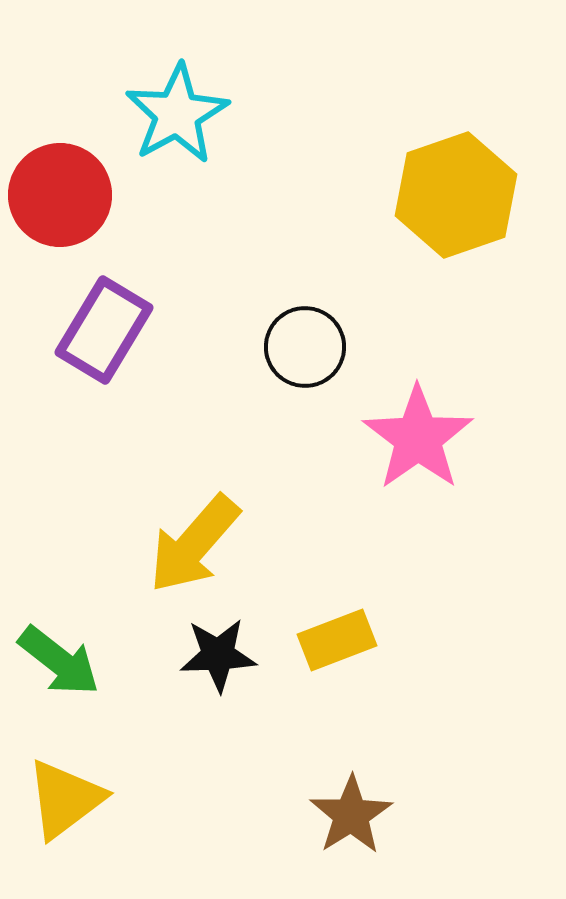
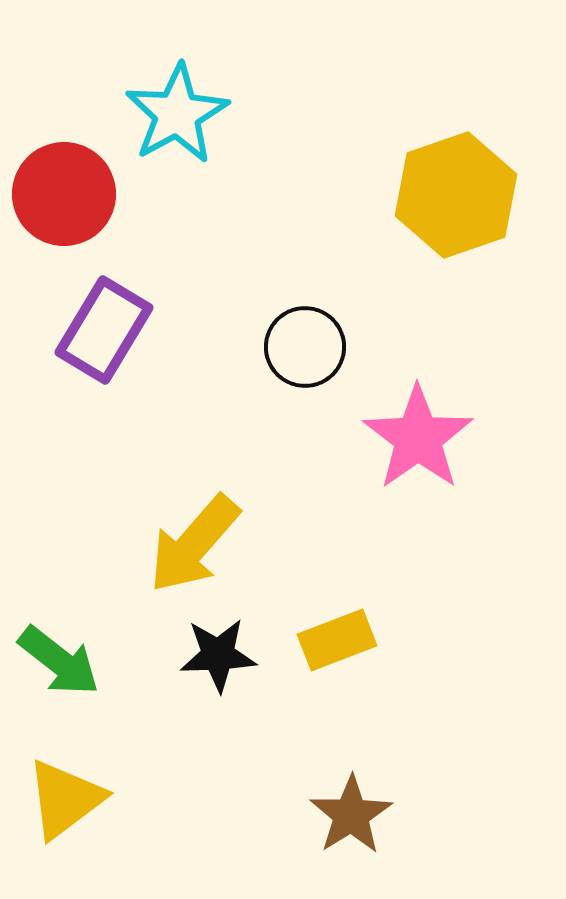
red circle: moved 4 px right, 1 px up
